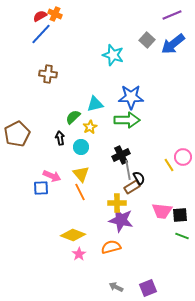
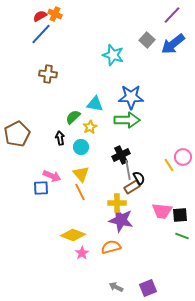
purple line: rotated 24 degrees counterclockwise
cyan triangle: rotated 24 degrees clockwise
pink star: moved 3 px right, 1 px up
